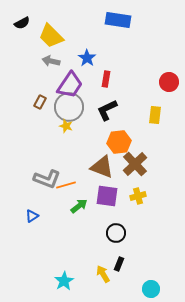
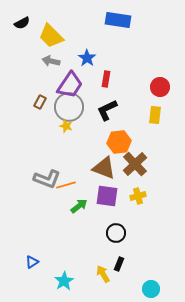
red circle: moved 9 px left, 5 px down
brown triangle: moved 2 px right, 1 px down
blue triangle: moved 46 px down
